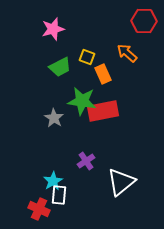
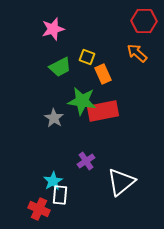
orange arrow: moved 10 px right
white rectangle: moved 1 px right
